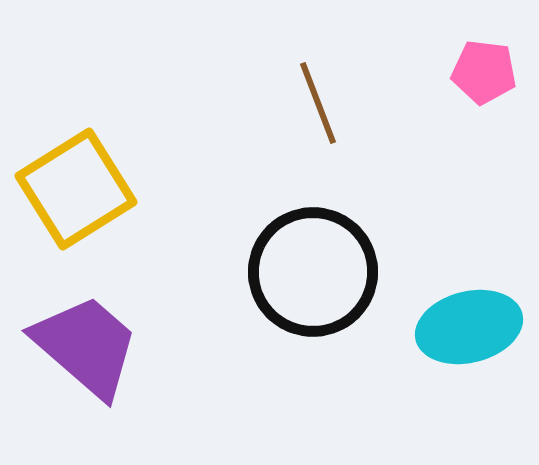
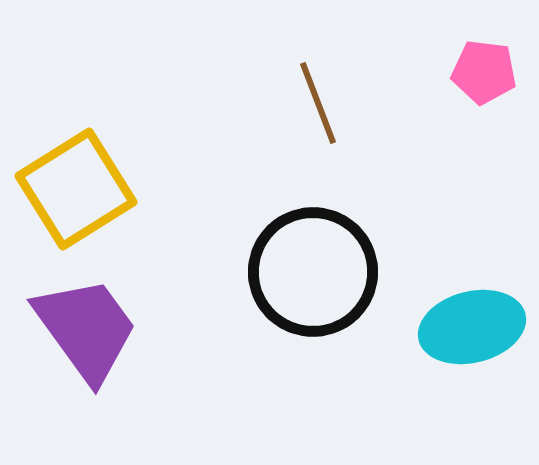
cyan ellipse: moved 3 px right
purple trapezoid: moved 17 px up; rotated 13 degrees clockwise
